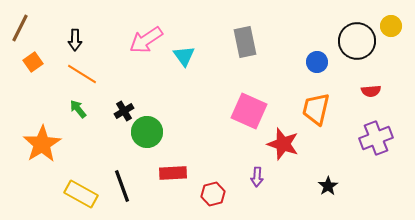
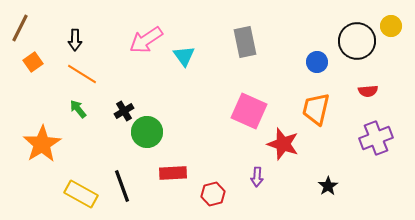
red semicircle: moved 3 px left
